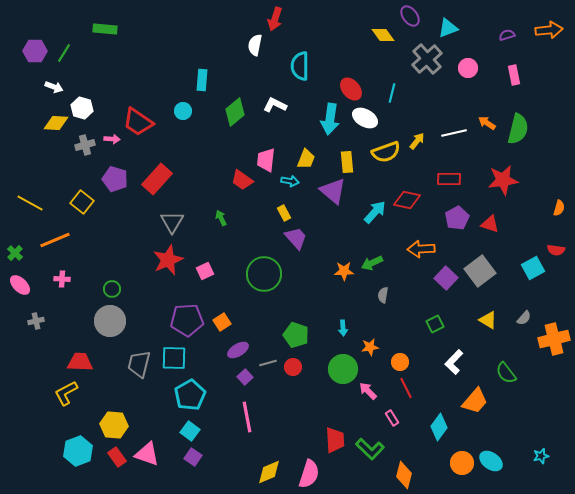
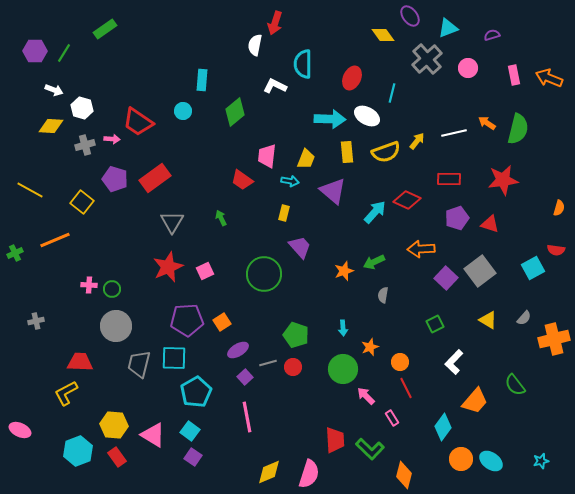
red arrow at (275, 19): moved 4 px down
green rectangle at (105, 29): rotated 40 degrees counterclockwise
orange arrow at (549, 30): moved 48 px down; rotated 152 degrees counterclockwise
purple semicircle at (507, 35): moved 15 px left
cyan semicircle at (300, 66): moved 3 px right, 2 px up
white arrow at (54, 87): moved 3 px down
red ellipse at (351, 89): moved 1 px right, 11 px up; rotated 65 degrees clockwise
white L-shape at (275, 105): moved 19 px up
white ellipse at (365, 118): moved 2 px right, 2 px up
cyan arrow at (330, 119): rotated 96 degrees counterclockwise
yellow diamond at (56, 123): moved 5 px left, 3 px down
pink trapezoid at (266, 160): moved 1 px right, 4 px up
yellow rectangle at (347, 162): moved 10 px up
red rectangle at (157, 179): moved 2 px left, 1 px up; rotated 12 degrees clockwise
red diamond at (407, 200): rotated 12 degrees clockwise
yellow line at (30, 203): moved 13 px up
yellow rectangle at (284, 213): rotated 42 degrees clockwise
purple pentagon at (457, 218): rotated 10 degrees clockwise
purple trapezoid at (296, 238): moved 4 px right, 9 px down
green cross at (15, 253): rotated 21 degrees clockwise
red star at (168, 260): moved 7 px down
green arrow at (372, 263): moved 2 px right, 1 px up
orange star at (344, 271): rotated 18 degrees counterclockwise
pink cross at (62, 279): moved 27 px right, 6 px down
pink ellipse at (20, 285): moved 145 px down; rotated 20 degrees counterclockwise
gray circle at (110, 321): moved 6 px right, 5 px down
orange star at (370, 347): rotated 12 degrees counterclockwise
green semicircle at (506, 373): moved 9 px right, 12 px down
pink arrow at (368, 391): moved 2 px left, 5 px down
cyan pentagon at (190, 395): moved 6 px right, 3 px up
cyan diamond at (439, 427): moved 4 px right
pink triangle at (147, 454): moved 6 px right, 19 px up; rotated 12 degrees clockwise
cyan star at (541, 456): moved 5 px down
orange circle at (462, 463): moved 1 px left, 4 px up
